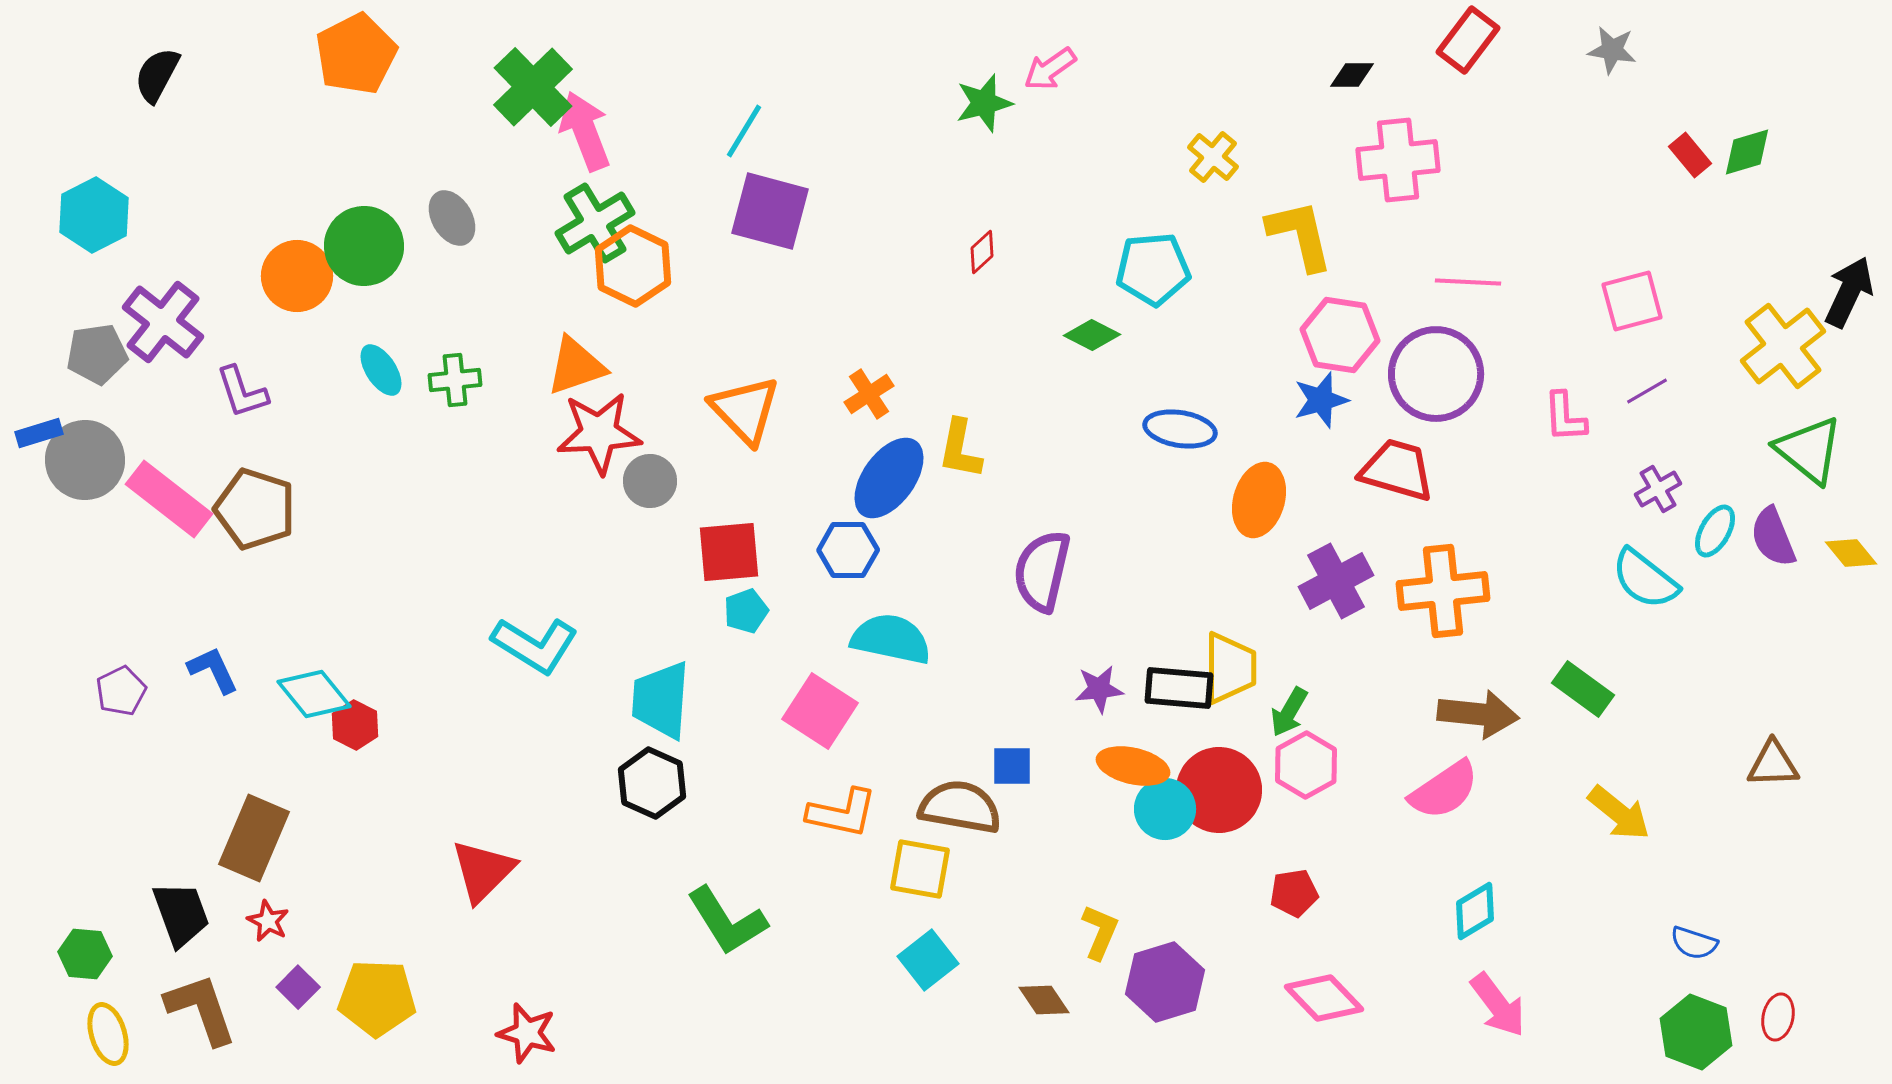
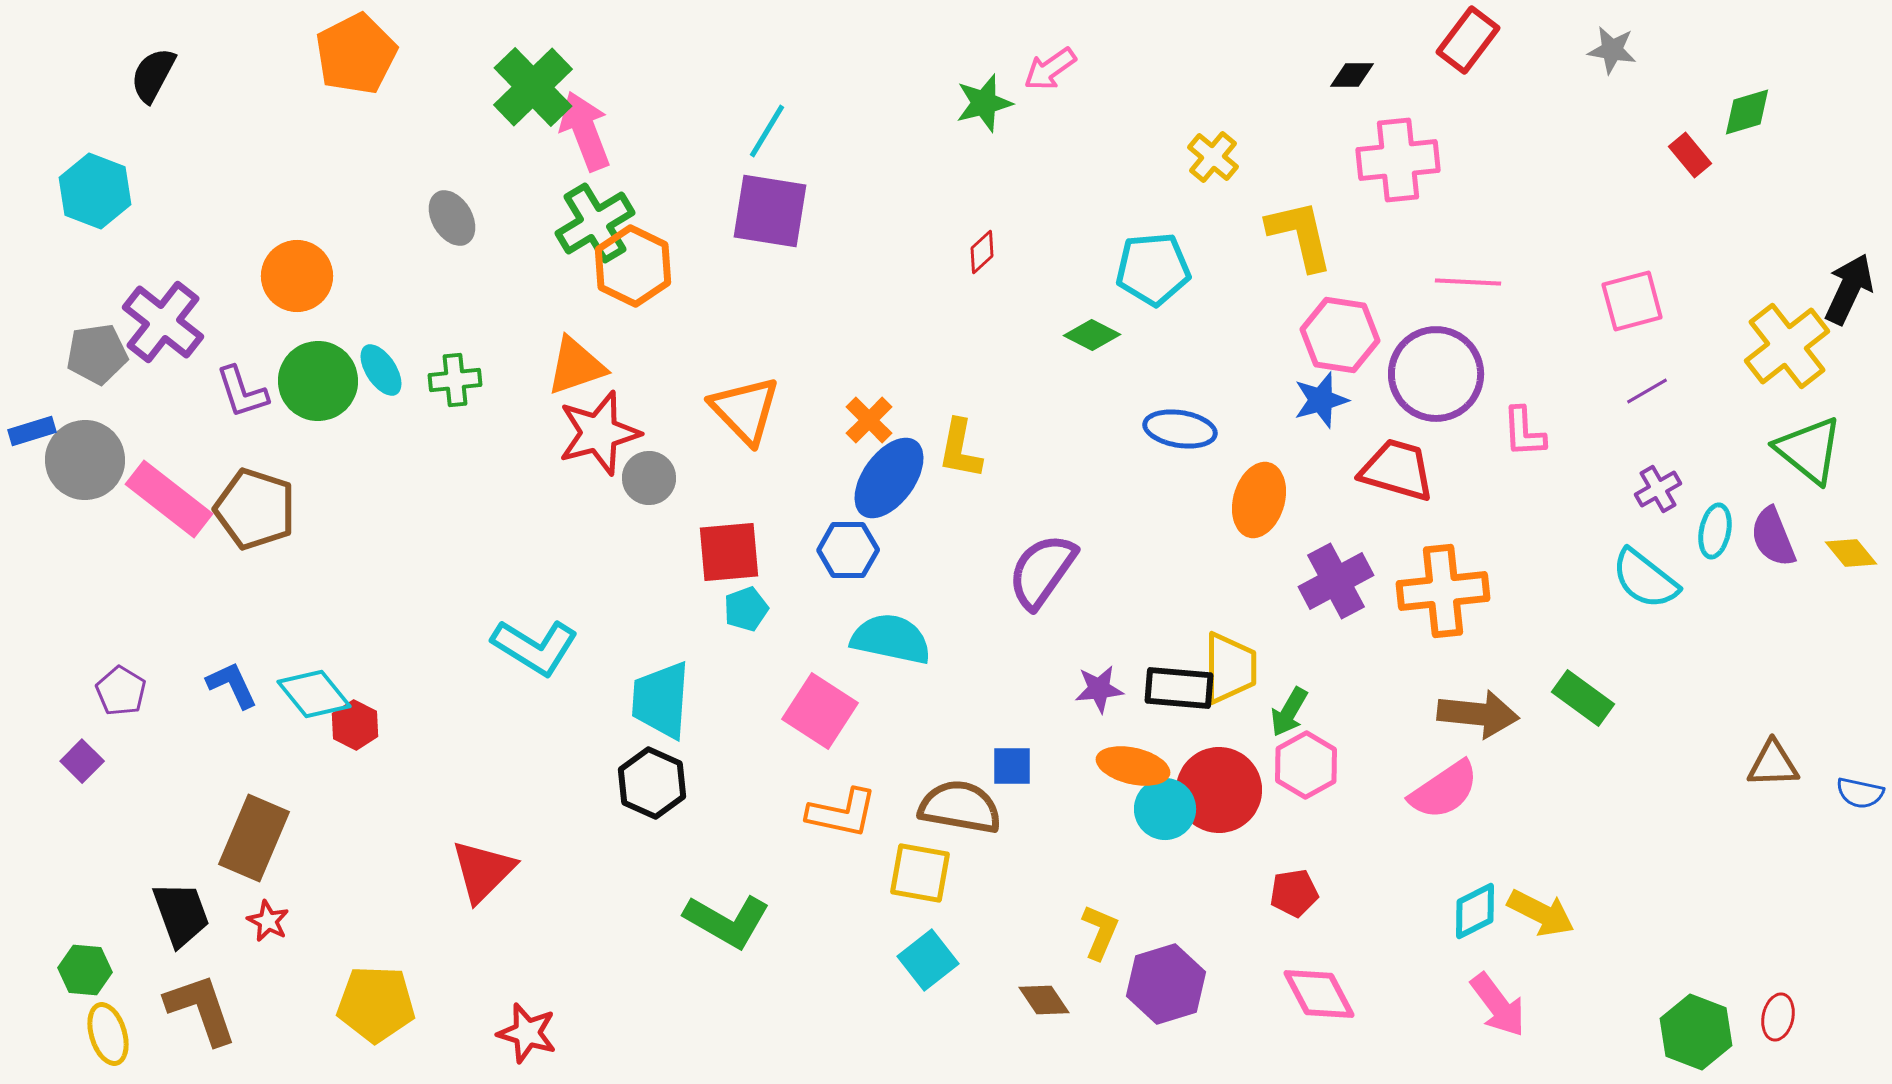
black semicircle at (157, 75): moved 4 px left
cyan line at (744, 131): moved 23 px right
green diamond at (1747, 152): moved 40 px up
purple square at (770, 211): rotated 6 degrees counterclockwise
cyan hexagon at (94, 215): moved 1 px right, 24 px up; rotated 12 degrees counterclockwise
green circle at (364, 246): moved 46 px left, 135 px down
black arrow at (1849, 292): moved 3 px up
yellow cross at (1783, 346): moved 4 px right
orange cross at (869, 394): moved 26 px down; rotated 12 degrees counterclockwise
pink L-shape at (1565, 417): moved 41 px left, 15 px down
blue rectangle at (39, 433): moved 7 px left, 2 px up
red star at (599, 433): rotated 12 degrees counterclockwise
gray circle at (650, 481): moved 1 px left, 3 px up
cyan ellipse at (1715, 531): rotated 18 degrees counterclockwise
purple semicircle at (1042, 571): rotated 22 degrees clockwise
cyan pentagon at (746, 611): moved 2 px up
cyan L-shape at (535, 645): moved 2 px down
blue L-shape at (213, 670): moved 19 px right, 15 px down
green rectangle at (1583, 689): moved 9 px down
purple pentagon at (121, 691): rotated 15 degrees counterclockwise
yellow arrow at (1619, 813): moved 78 px left, 100 px down; rotated 12 degrees counterclockwise
yellow square at (920, 869): moved 4 px down
cyan diamond at (1475, 911): rotated 4 degrees clockwise
green L-shape at (727, 921): rotated 28 degrees counterclockwise
blue semicircle at (1694, 943): moved 166 px right, 150 px up; rotated 6 degrees counterclockwise
green hexagon at (85, 954): moved 16 px down
purple hexagon at (1165, 982): moved 1 px right, 2 px down
purple square at (298, 987): moved 216 px left, 226 px up
yellow pentagon at (377, 998): moved 1 px left, 6 px down
pink diamond at (1324, 998): moved 5 px left, 4 px up; rotated 16 degrees clockwise
